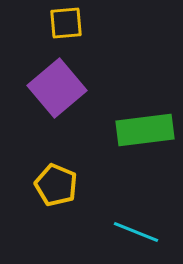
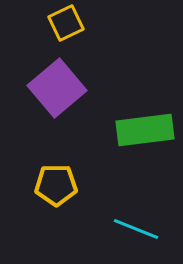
yellow square: rotated 21 degrees counterclockwise
yellow pentagon: rotated 24 degrees counterclockwise
cyan line: moved 3 px up
